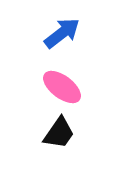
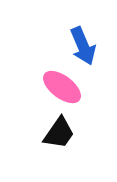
blue arrow: moved 21 px right, 13 px down; rotated 105 degrees clockwise
